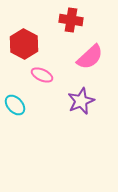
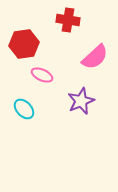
red cross: moved 3 px left
red hexagon: rotated 24 degrees clockwise
pink semicircle: moved 5 px right
cyan ellipse: moved 9 px right, 4 px down
